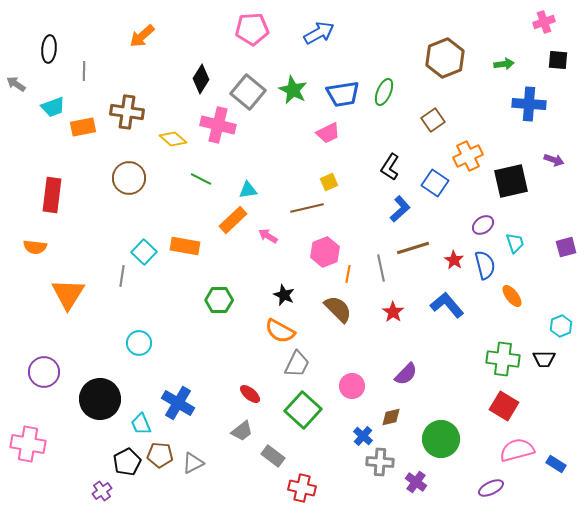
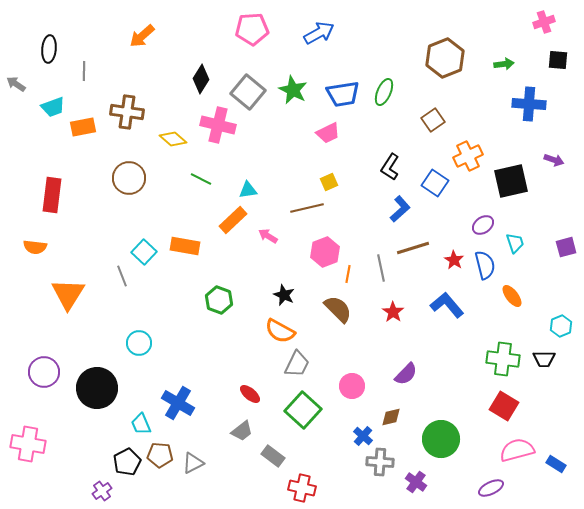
gray line at (122, 276): rotated 30 degrees counterclockwise
green hexagon at (219, 300): rotated 20 degrees clockwise
black circle at (100, 399): moved 3 px left, 11 px up
